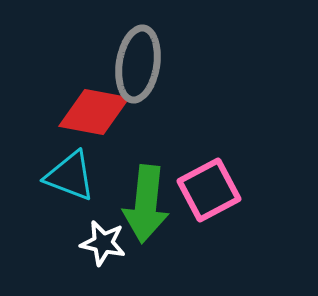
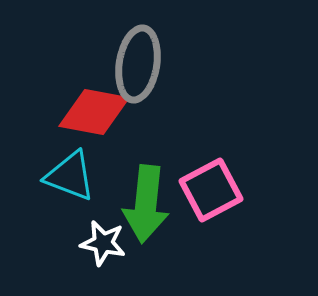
pink square: moved 2 px right
